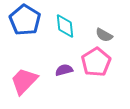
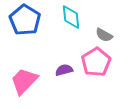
cyan diamond: moved 6 px right, 9 px up
